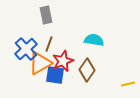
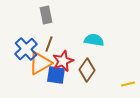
blue square: moved 1 px right
